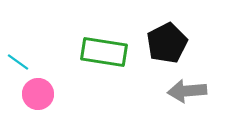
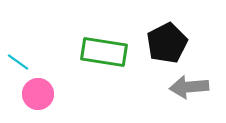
gray arrow: moved 2 px right, 4 px up
